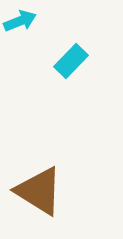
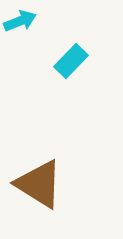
brown triangle: moved 7 px up
